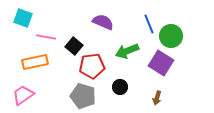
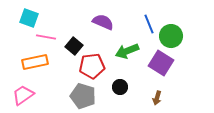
cyan square: moved 6 px right
